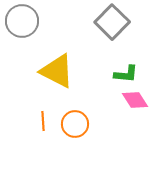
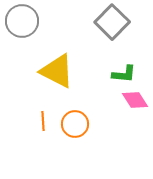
green L-shape: moved 2 px left
